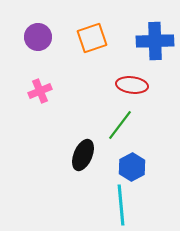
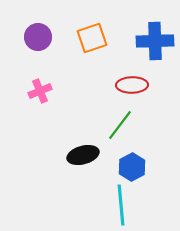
red ellipse: rotated 8 degrees counterclockwise
black ellipse: rotated 52 degrees clockwise
